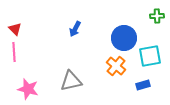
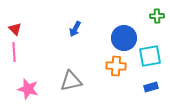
orange cross: rotated 36 degrees counterclockwise
blue rectangle: moved 8 px right, 2 px down
